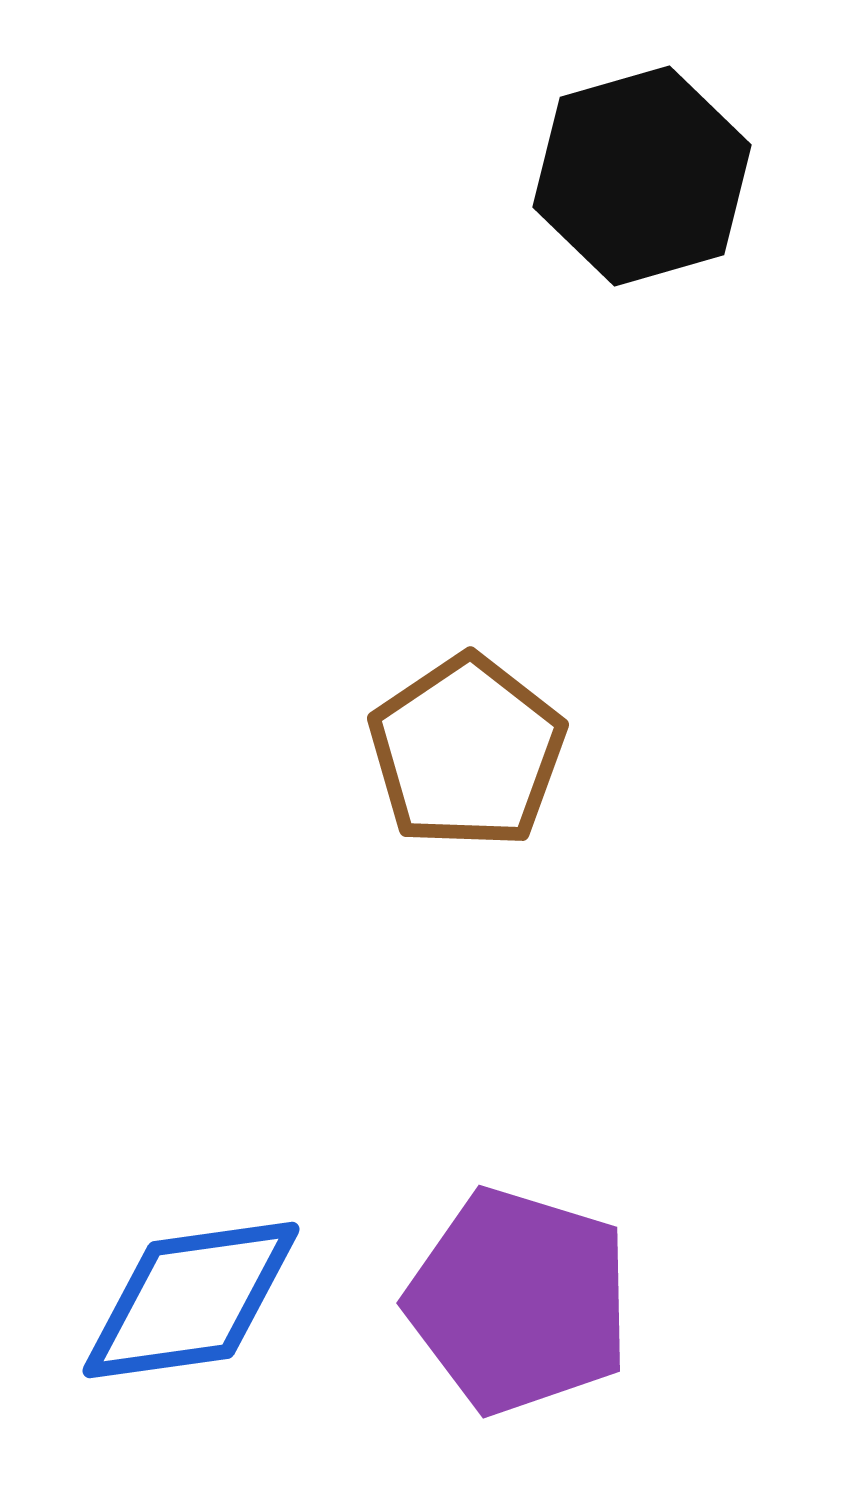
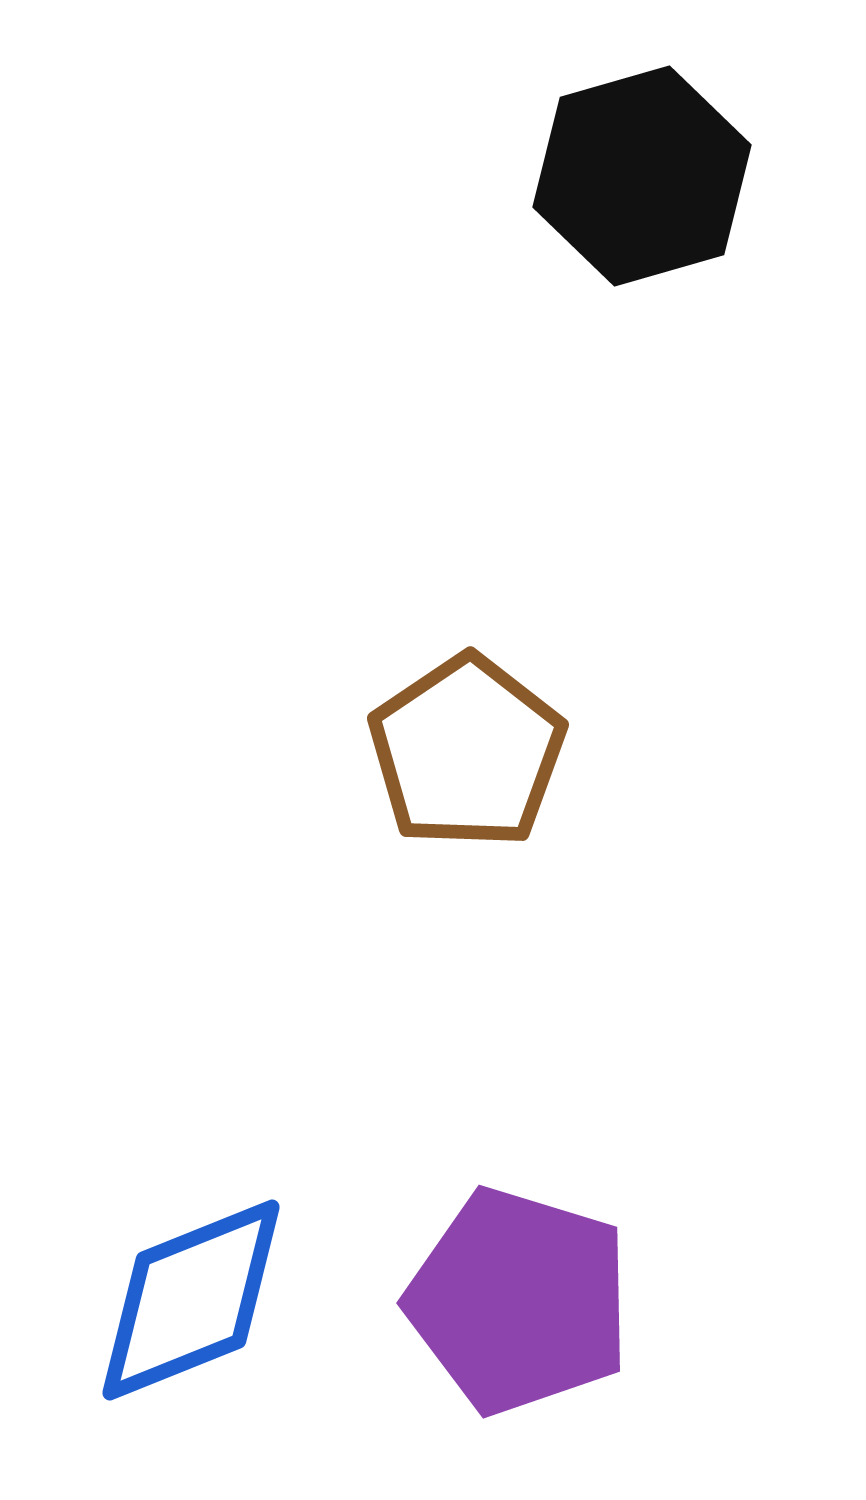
blue diamond: rotated 14 degrees counterclockwise
